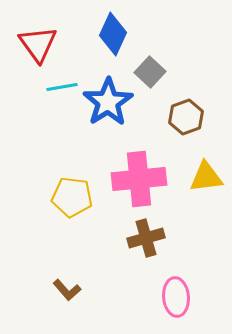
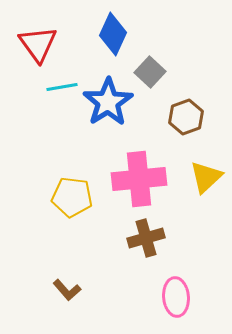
yellow triangle: rotated 36 degrees counterclockwise
